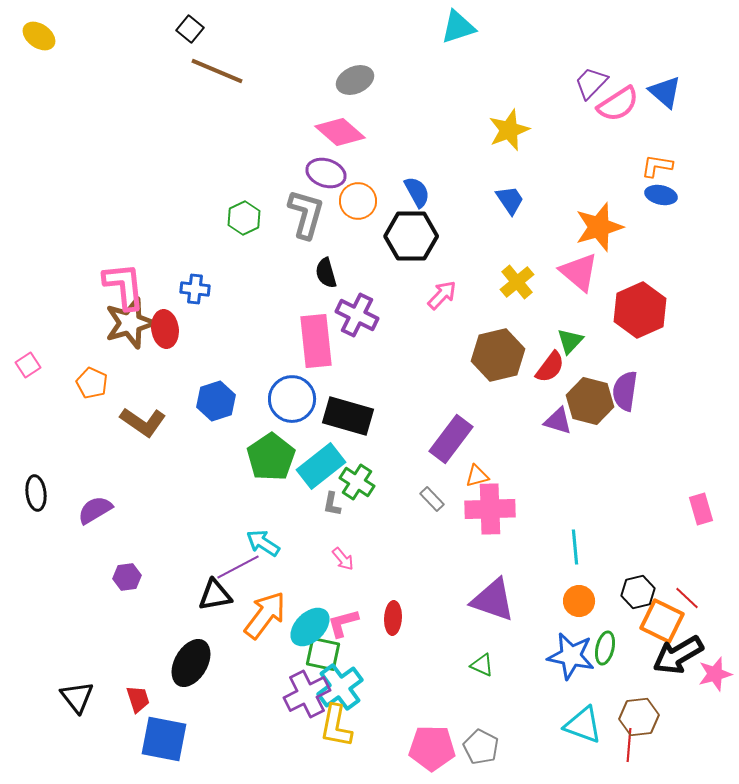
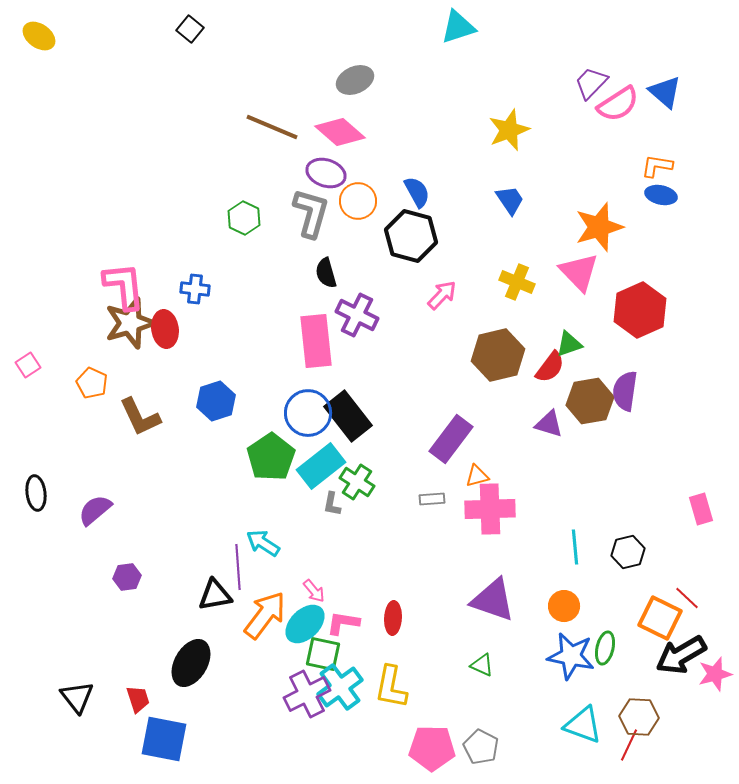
brown line at (217, 71): moved 55 px right, 56 px down
gray L-shape at (306, 214): moved 5 px right, 1 px up
green hexagon at (244, 218): rotated 8 degrees counterclockwise
black hexagon at (411, 236): rotated 15 degrees clockwise
pink triangle at (579, 272): rotated 6 degrees clockwise
yellow cross at (517, 282): rotated 28 degrees counterclockwise
green triangle at (570, 341): moved 1 px left, 3 px down; rotated 28 degrees clockwise
blue circle at (292, 399): moved 16 px right, 14 px down
brown hexagon at (590, 401): rotated 24 degrees counterclockwise
black rectangle at (348, 416): rotated 36 degrees clockwise
purple triangle at (558, 421): moved 9 px left, 3 px down
brown L-shape at (143, 422): moved 3 px left, 5 px up; rotated 30 degrees clockwise
gray rectangle at (432, 499): rotated 50 degrees counterclockwise
purple semicircle at (95, 510): rotated 9 degrees counterclockwise
pink arrow at (343, 559): moved 29 px left, 32 px down
purple line at (238, 567): rotated 66 degrees counterclockwise
black hexagon at (638, 592): moved 10 px left, 40 px up
orange circle at (579, 601): moved 15 px left, 5 px down
orange square at (662, 621): moved 2 px left, 3 px up
pink L-shape at (343, 623): rotated 24 degrees clockwise
cyan ellipse at (310, 627): moved 5 px left, 3 px up
black arrow at (678, 655): moved 3 px right
brown hexagon at (639, 717): rotated 9 degrees clockwise
yellow L-shape at (336, 726): moved 55 px right, 39 px up
red line at (629, 745): rotated 20 degrees clockwise
